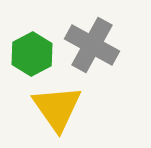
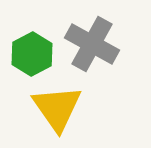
gray cross: moved 1 px up
